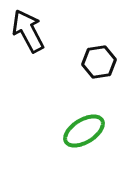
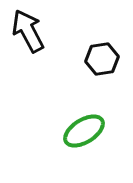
black hexagon: moved 3 px right, 3 px up
